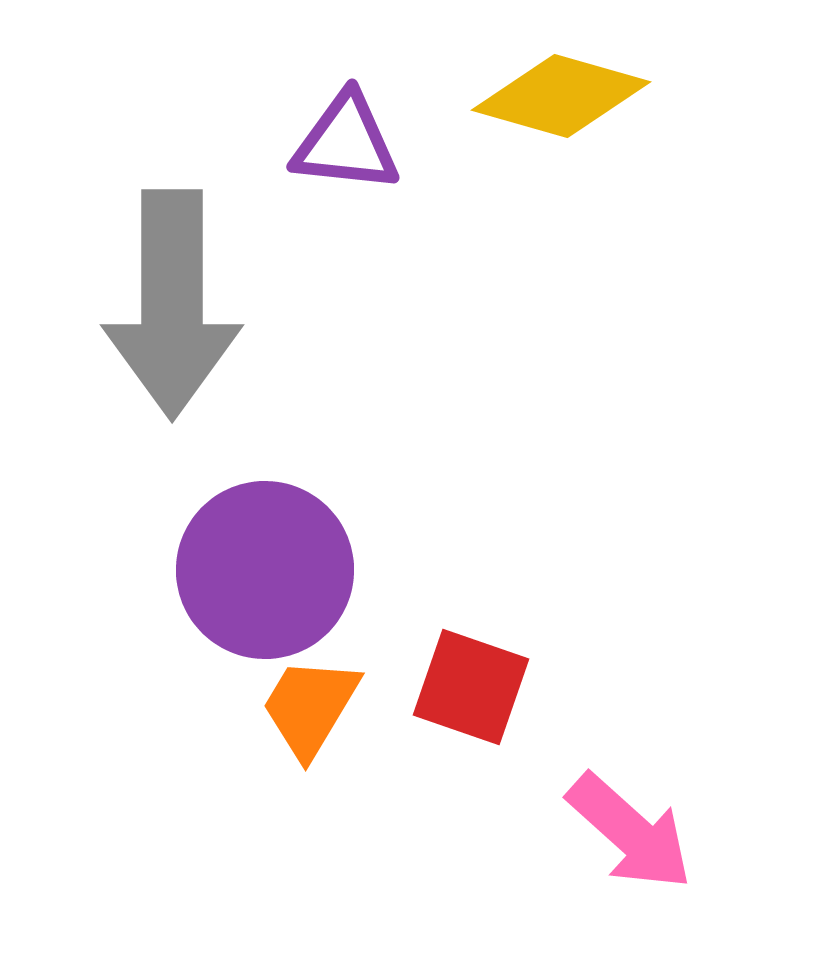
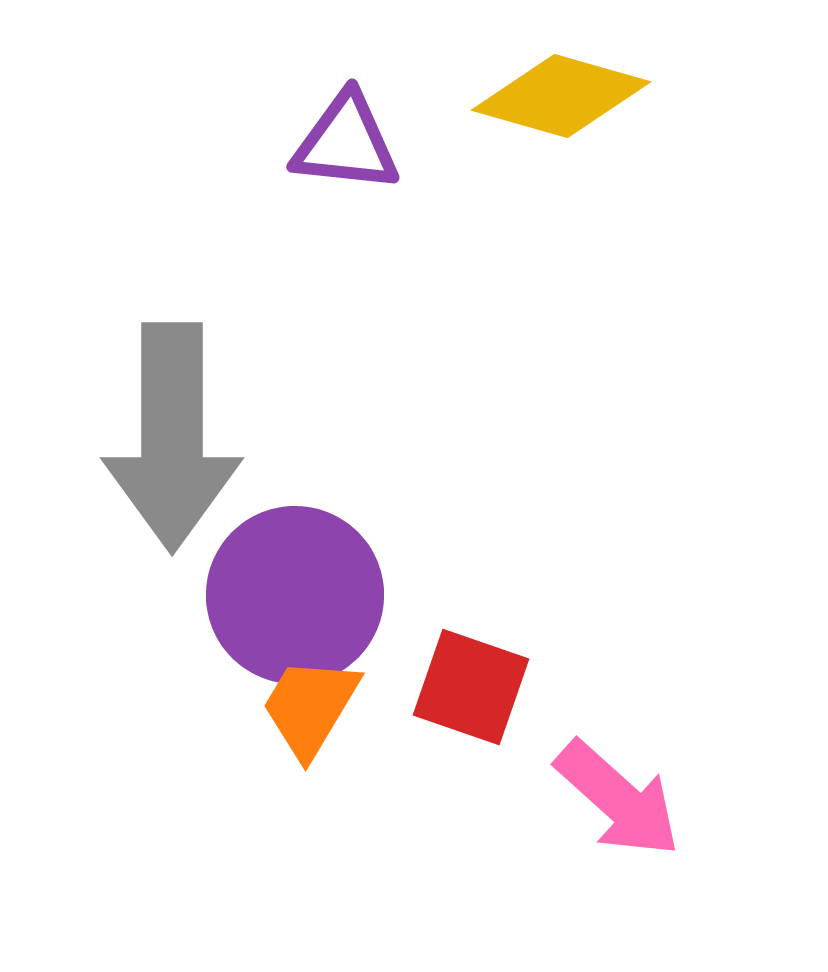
gray arrow: moved 133 px down
purple circle: moved 30 px right, 25 px down
pink arrow: moved 12 px left, 33 px up
